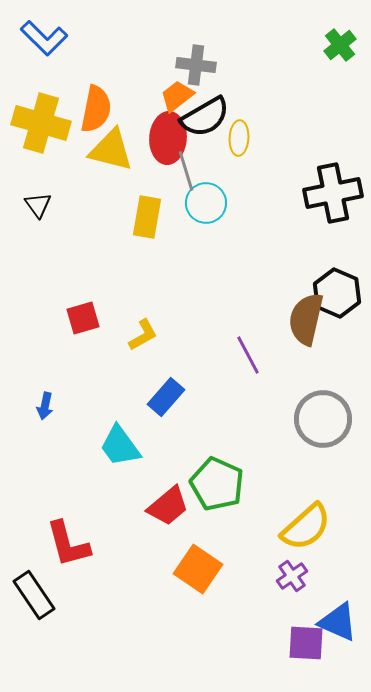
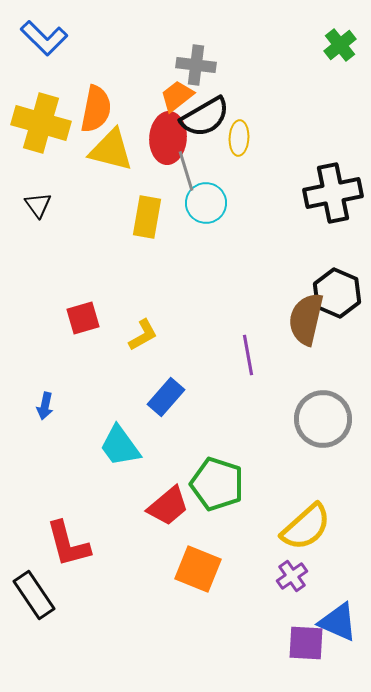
purple line: rotated 18 degrees clockwise
green pentagon: rotated 6 degrees counterclockwise
orange square: rotated 12 degrees counterclockwise
